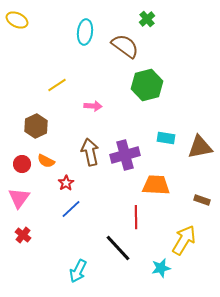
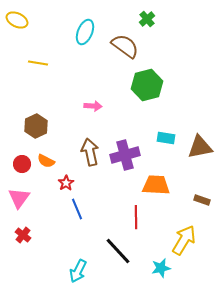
cyan ellipse: rotated 15 degrees clockwise
yellow line: moved 19 px left, 22 px up; rotated 42 degrees clockwise
blue line: moved 6 px right; rotated 70 degrees counterclockwise
black line: moved 3 px down
